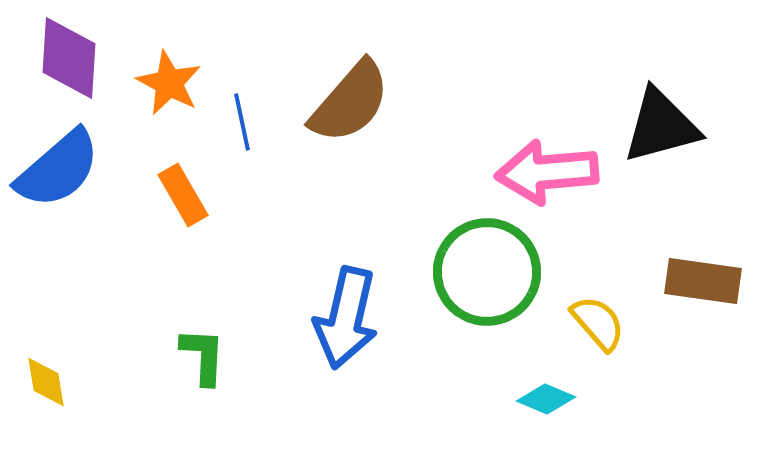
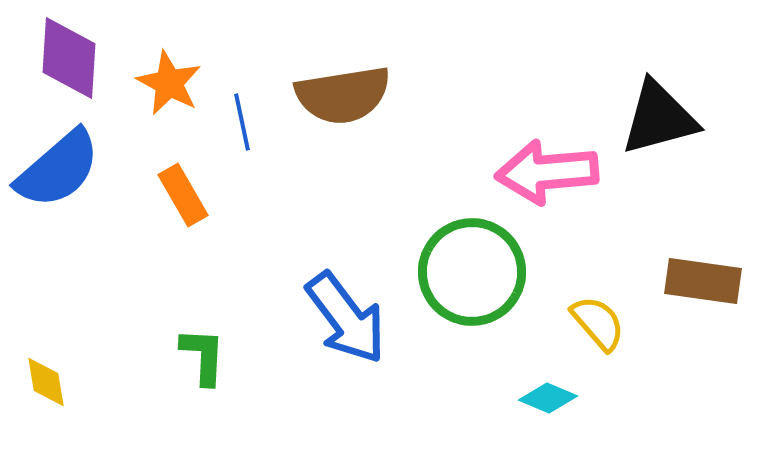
brown semicircle: moved 7 px left, 7 px up; rotated 40 degrees clockwise
black triangle: moved 2 px left, 8 px up
green circle: moved 15 px left
blue arrow: rotated 50 degrees counterclockwise
cyan diamond: moved 2 px right, 1 px up
